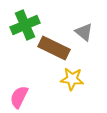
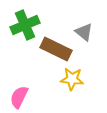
brown rectangle: moved 2 px right, 1 px down
